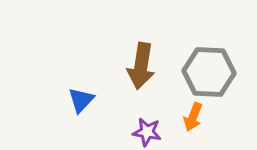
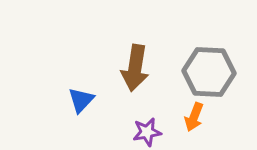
brown arrow: moved 6 px left, 2 px down
orange arrow: moved 1 px right
purple star: rotated 20 degrees counterclockwise
